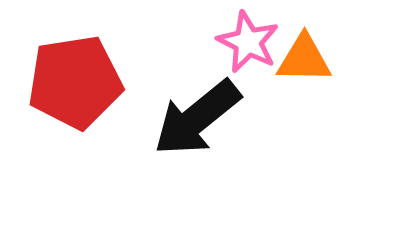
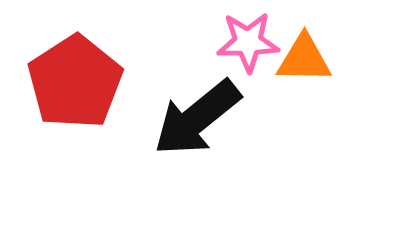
pink star: rotated 28 degrees counterclockwise
red pentagon: rotated 24 degrees counterclockwise
